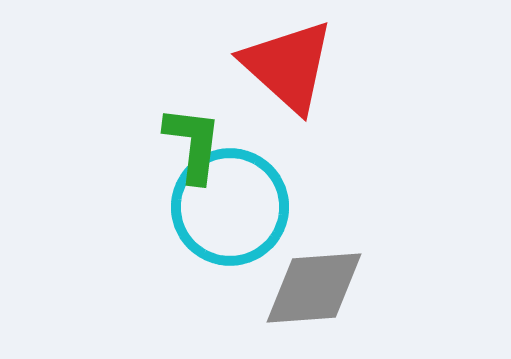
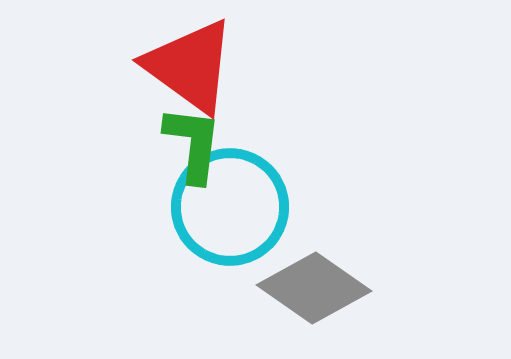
red triangle: moved 98 px left; rotated 6 degrees counterclockwise
gray diamond: rotated 39 degrees clockwise
